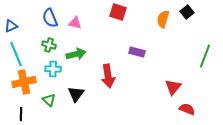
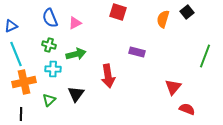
pink triangle: rotated 40 degrees counterclockwise
green triangle: rotated 32 degrees clockwise
